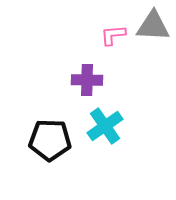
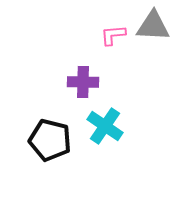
purple cross: moved 4 px left, 2 px down
cyan cross: rotated 21 degrees counterclockwise
black pentagon: rotated 12 degrees clockwise
